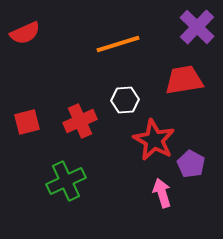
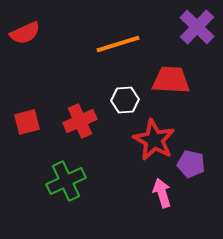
red trapezoid: moved 13 px left; rotated 12 degrees clockwise
purple pentagon: rotated 16 degrees counterclockwise
